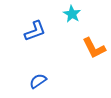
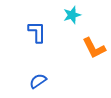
cyan star: moved 1 px down; rotated 24 degrees clockwise
blue L-shape: moved 2 px right, 1 px down; rotated 70 degrees counterclockwise
